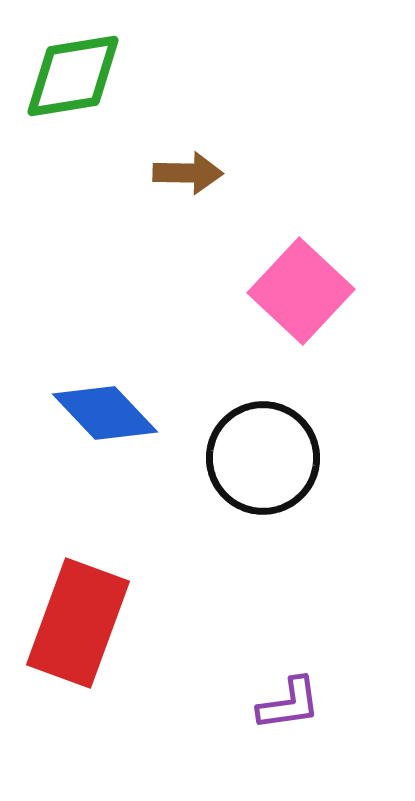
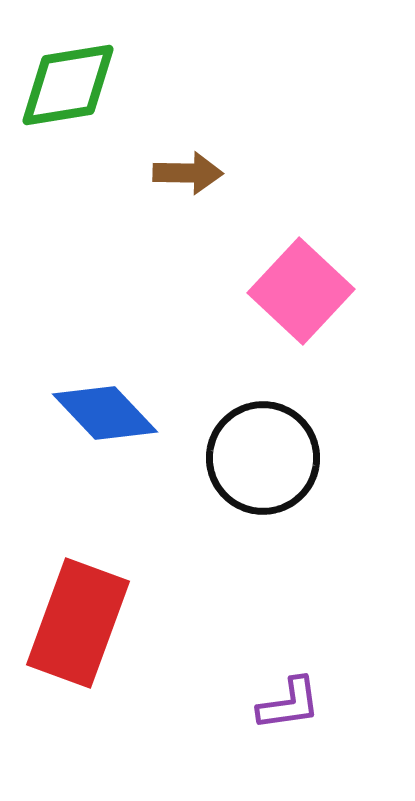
green diamond: moved 5 px left, 9 px down
